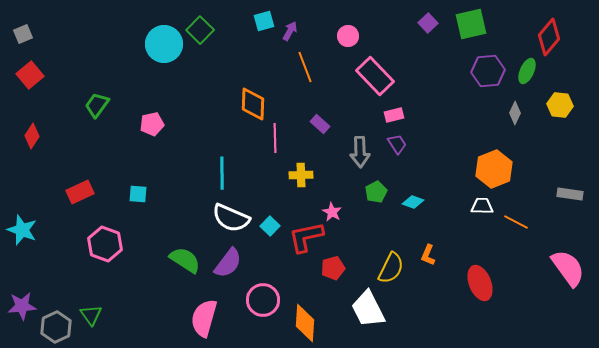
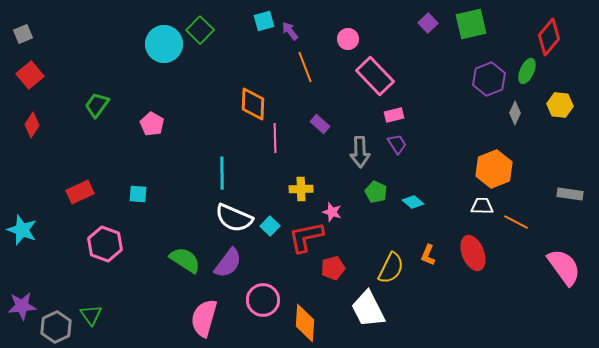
purple arrow at (290, 31): rotated 66 degrees counterclockwise
pink circle at (348, 36): moved 3 px down
purple hexagon at (488, 71): moved 1 px right, 8 px down; rotated 16 degrees counterclockwise
pink pentagon at (152, 124): rotated 30 degrees counterclockwise
red diamond at (32, 136): moved 11 px up
yellow cross at (301, 175): moved 14 px down
green pentagon at (376, 192): rotated 20 degrees counterclockwise
cyan diamond at (413, 202): rotated 20 degrees clockwise
pink star at (332, 212): rotated 12 degrees counterclockwise
white semicircle at (231, 218): moved 3 px right
pink semicircle at (568, 268): moved 4 px left, 1 px up
red ellipse at (480, 283): moved 7 px left, 30 px up
